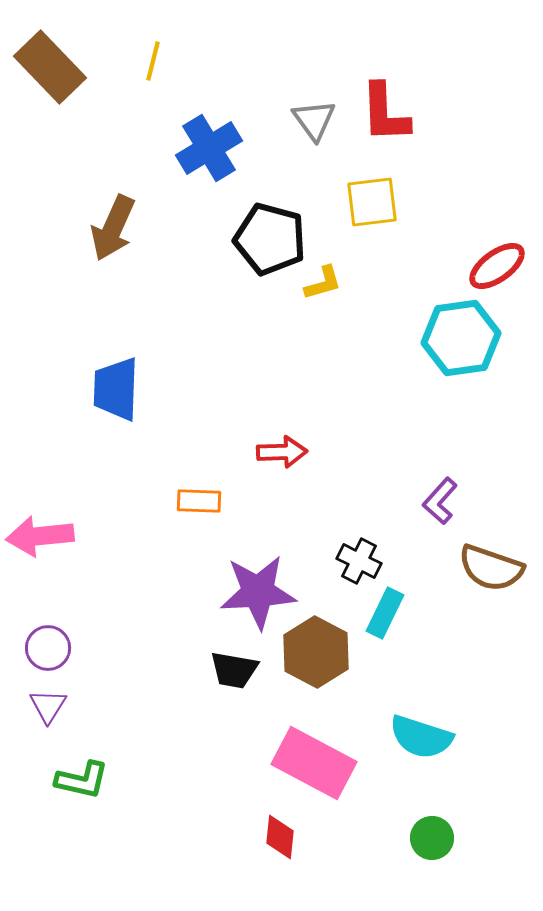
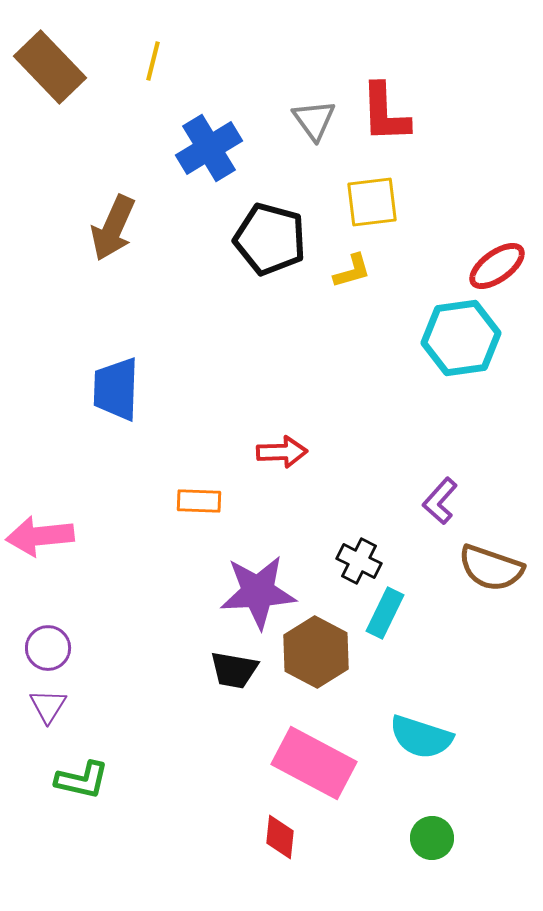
yellow L-shape: moved 29 px right, 12 px up
